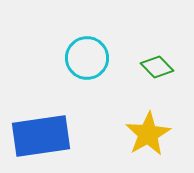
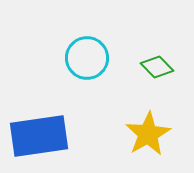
blue rectangle: moved 2 px left
